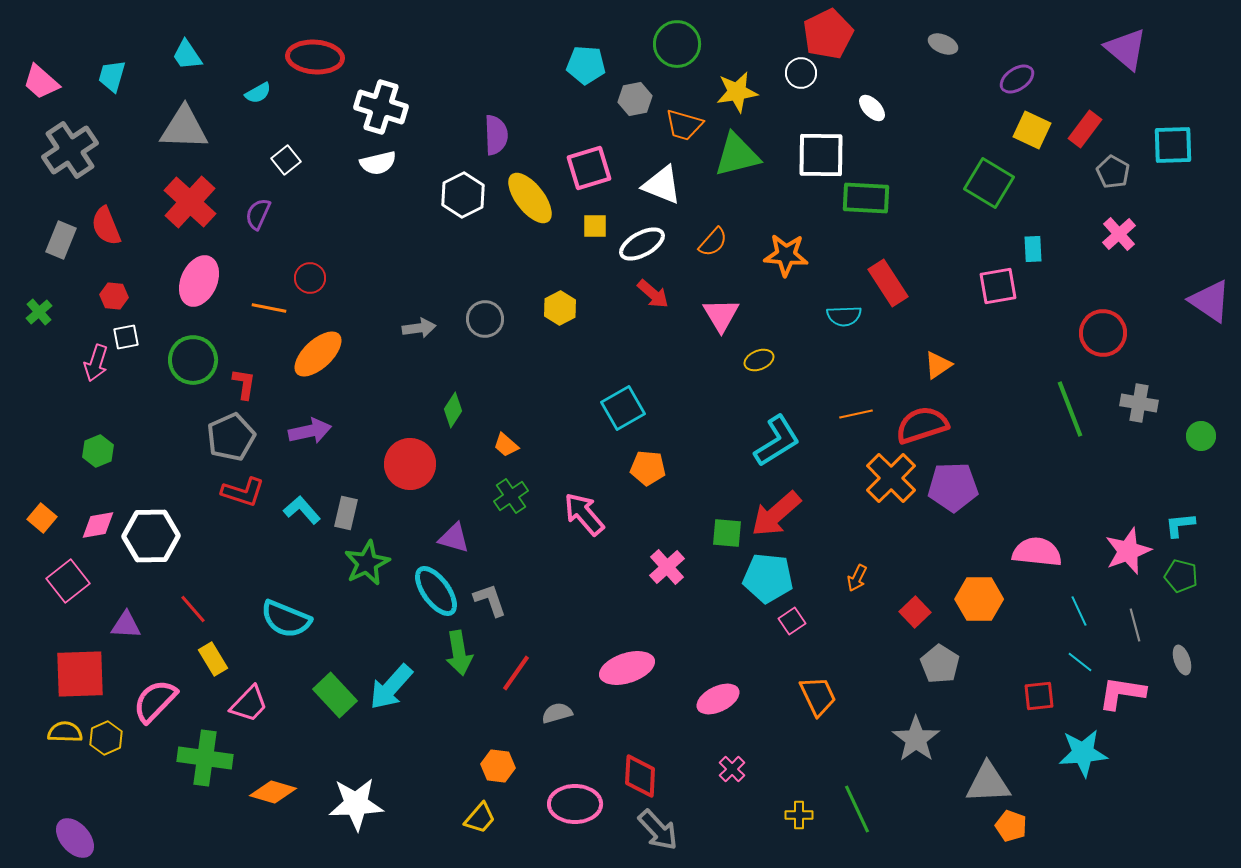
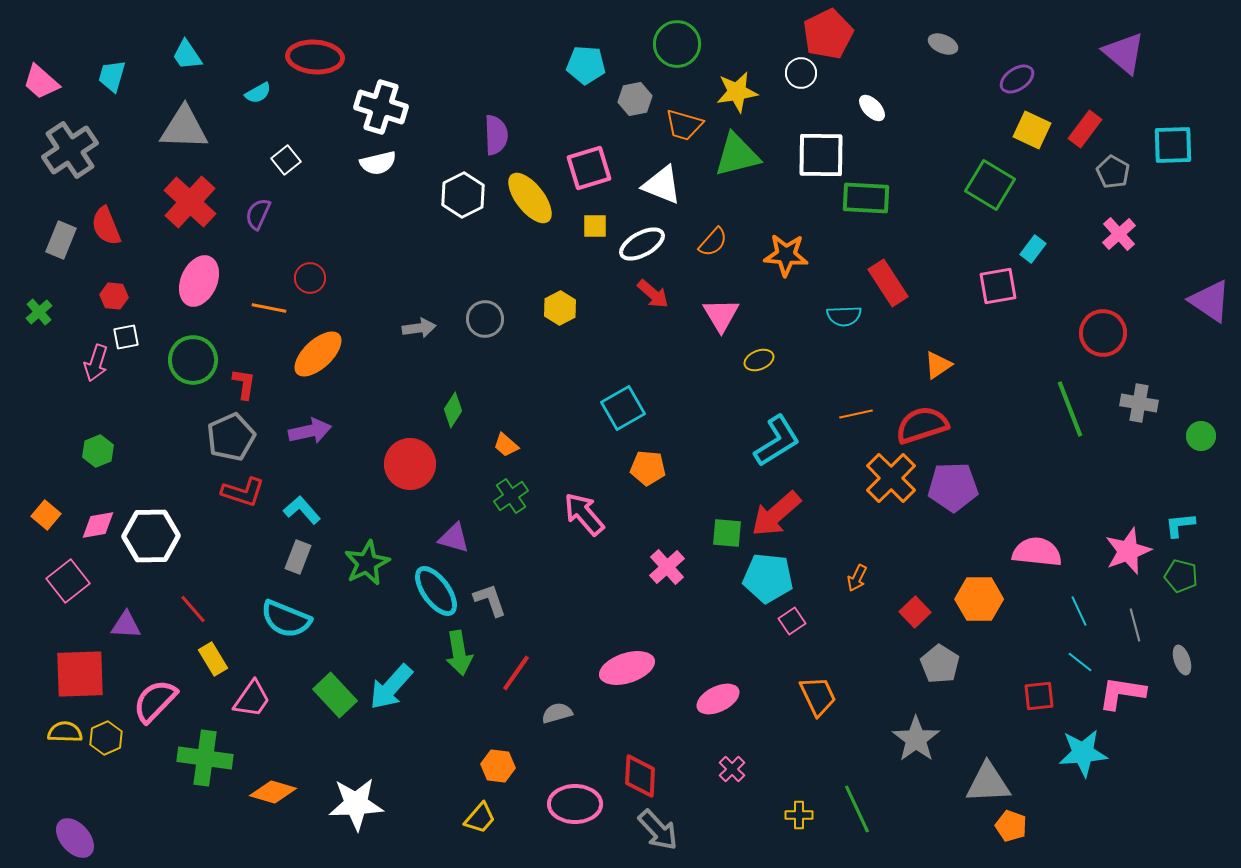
purple triangle at (1126, 49): moved 2 px left, 4 px down
green square at (989, 183): moved 1 px right, 2 px down
cyan rectangle at (1033, 249): rotated 40 degrees clockwise
gray rectangle at (346, 513): moved 48 px left, 44 px down; rotated 8 degrees clockwise
orange square at (42, 518): moved 4 px right, 3 px up
pink trapezoid at (249, 704): moved 3 px right, 5 px up; rotated 9 degrees counterclockwise
